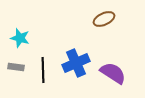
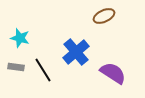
brown ellipse: moved 3 px up
blue cross: moved 11 px up; rotated 16 degrees counterclockwise
black line: rotated 30 degrees counterclockwise
